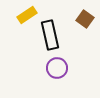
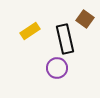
yellow rectangle: moved 3 px right, 16 px down
black rectangle: moved 15 px right, 4 px down
